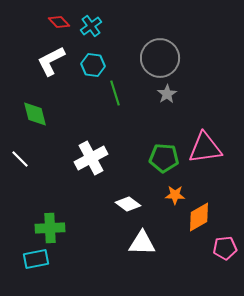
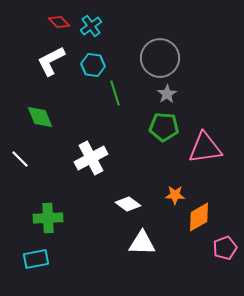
green diamond: moved 5 px right, 3 px down; rotated 8 degrees counterclockwise
green pentagon: moved 31 px up
green cross: moved 2 px left, 10 px up
pink pentagon: rotated 15 degrees counterclockwise
